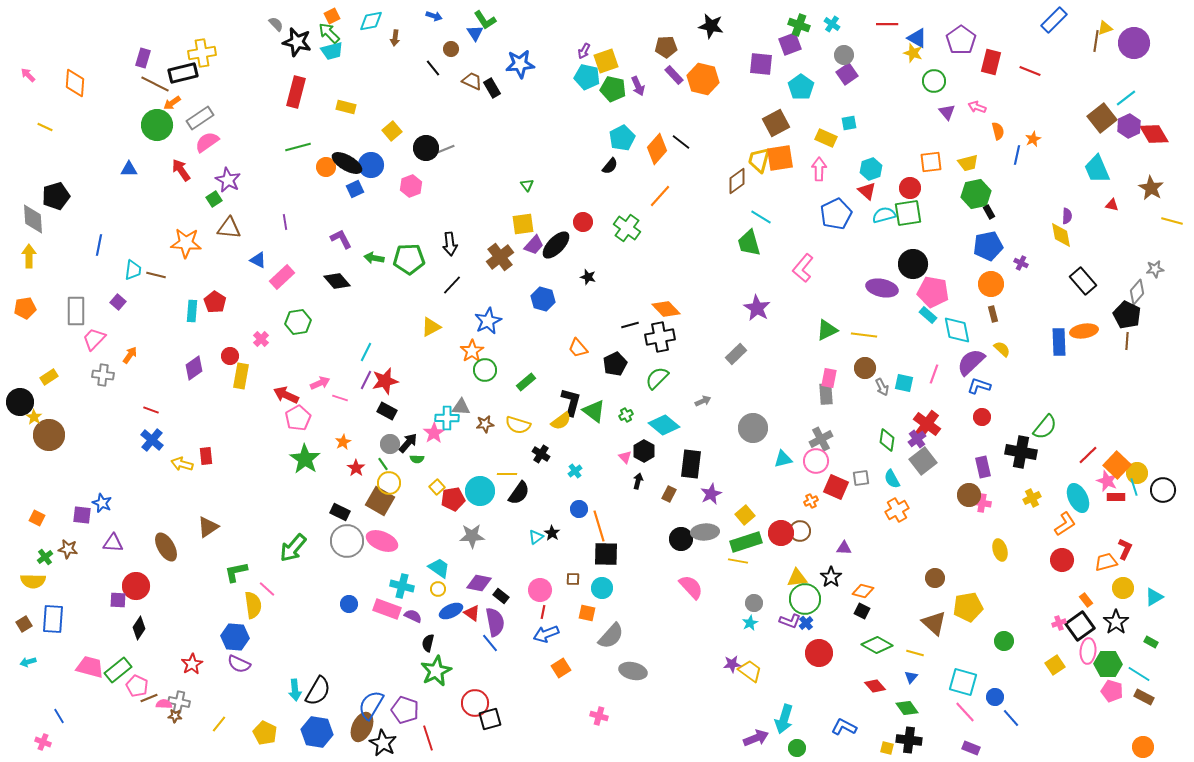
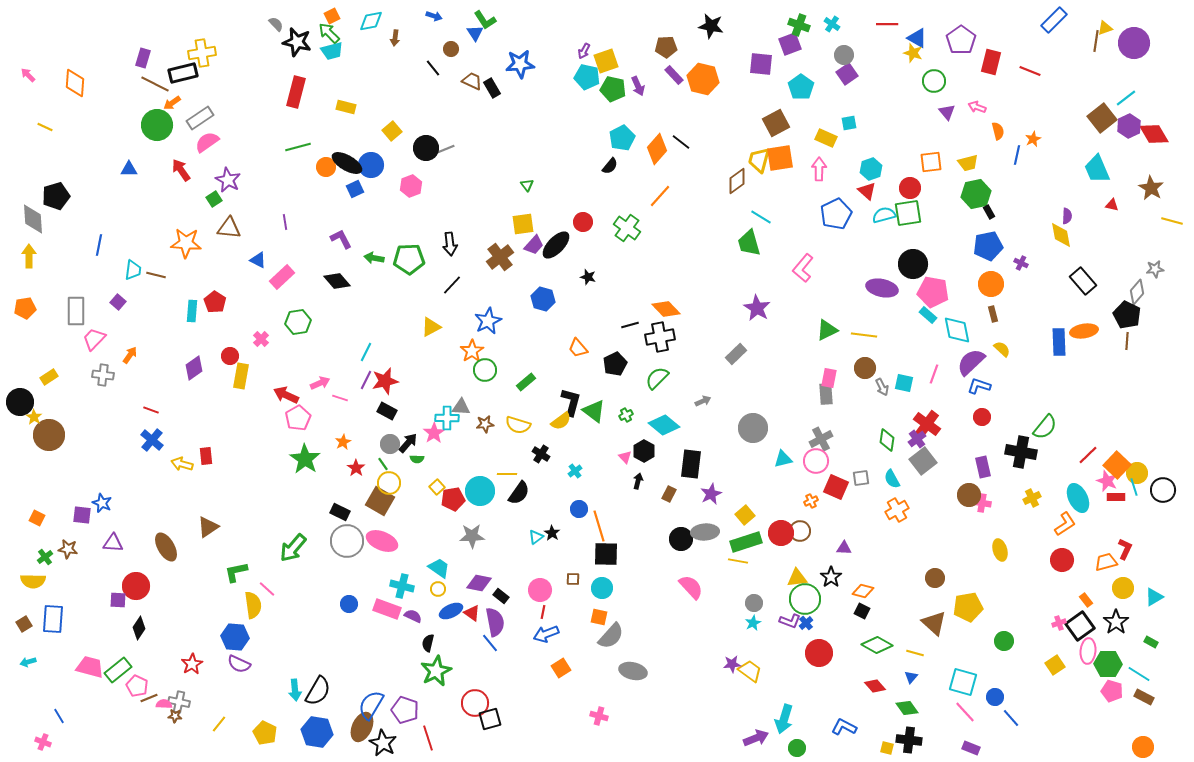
orange square at (587, 613): moved 12 px right, 4 px down
cyan star at (750, 623): moved 3 px right
